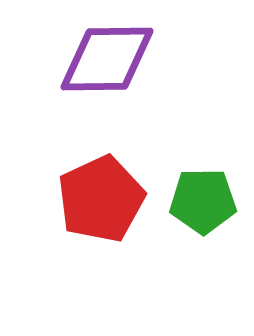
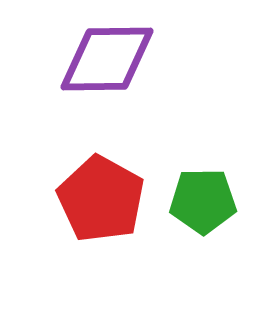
red pentagon: rotated 18 degrees counterclockwise
